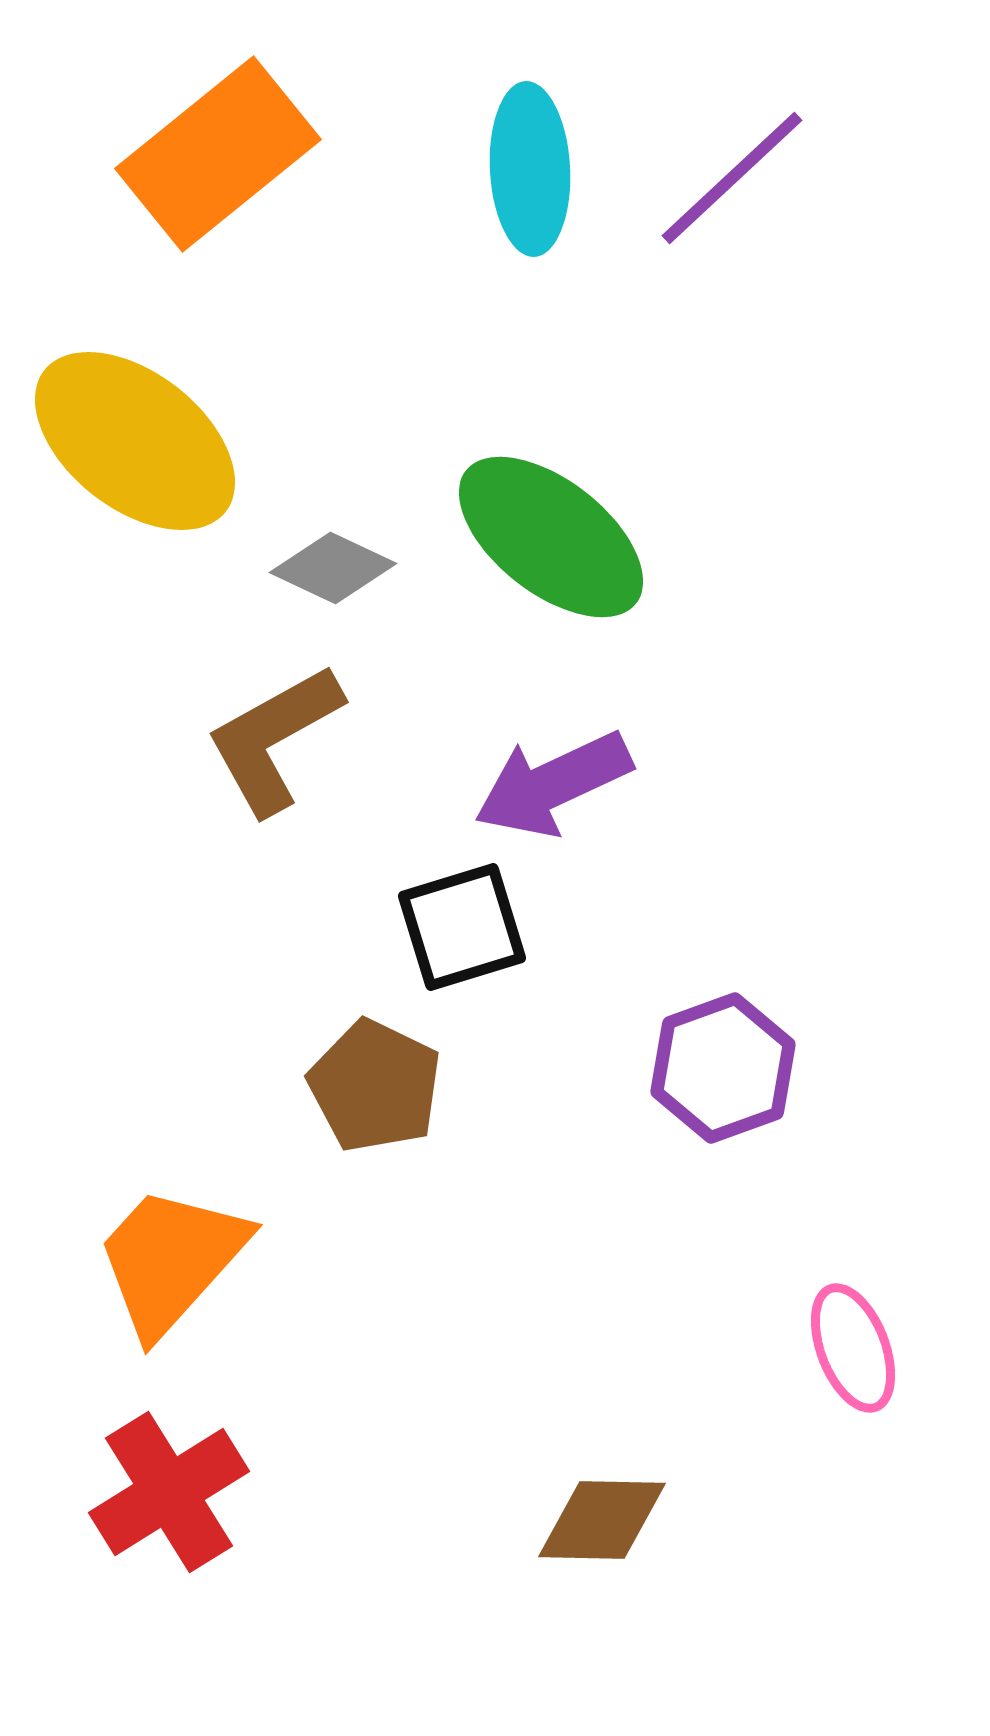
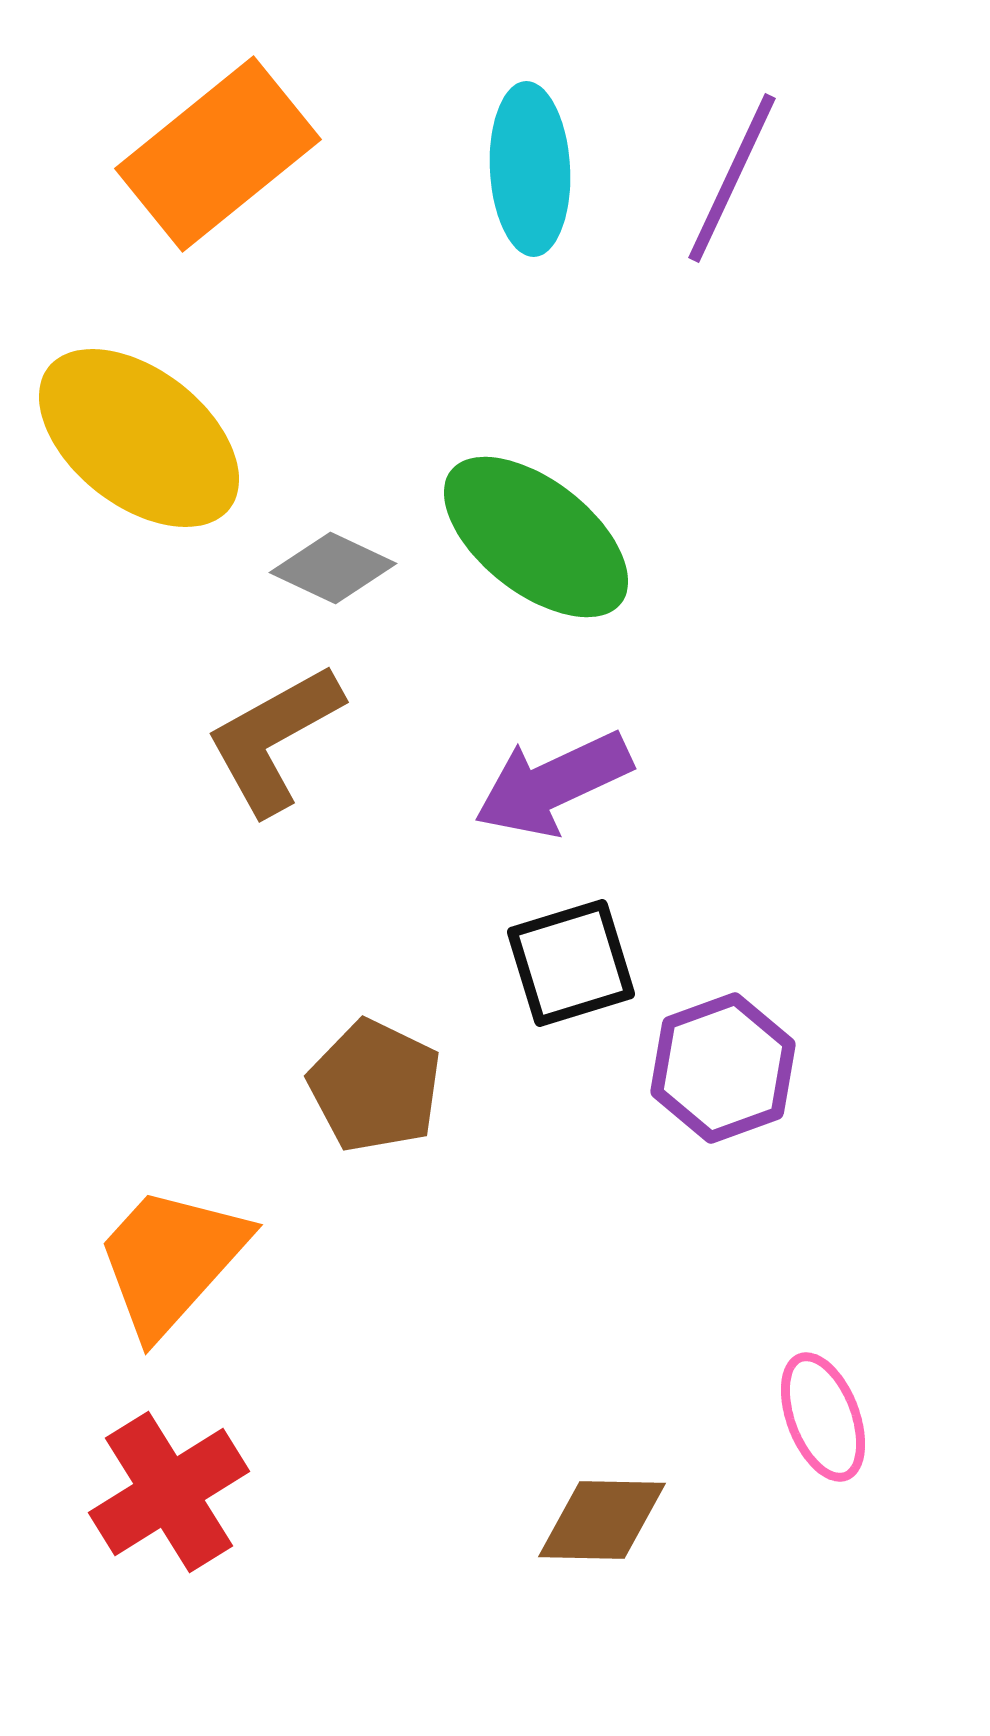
purple line: rotated 22 degrees counterclockwise
yellow ellipse: moved 4 px right, 3 px up
green ellipse: moved 15 px left
black square: moved 109 px right, 36 px down
pink ellipse: moved 30 px left, 69 px down
